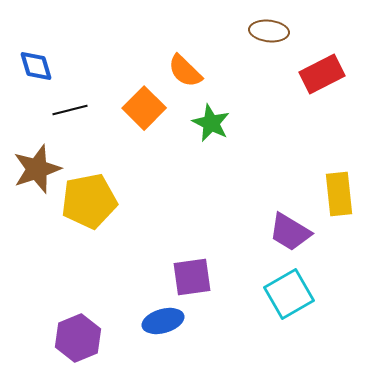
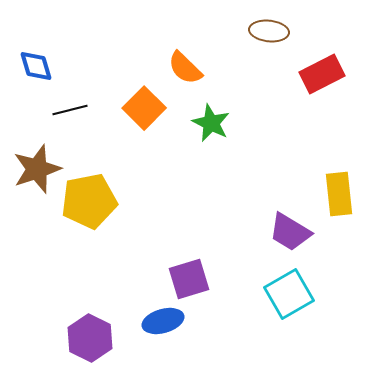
orange semicircle: moved 3 px up
purple square: moved 3 px left, 2 px down; rotated 9 degrees counterclockwise
purple hexagon: moved 12 px right; rotated 12 degrees counterclockwise
